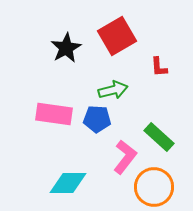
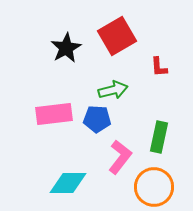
pink rectangle: rotated 15 degrees counterclockwise
green rectangle: rotated 60 degrees clockwise
pink L-shape: moved 5 px left
